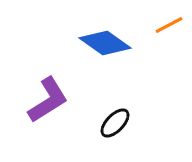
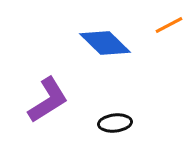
blue diamond: rotated 9 degrees clockwise
black ellipse: rotated 40 degrees clockwise
